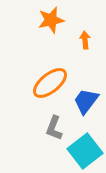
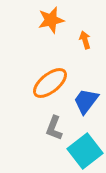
orange arrow: rotated 12 degrees counterclockwise
